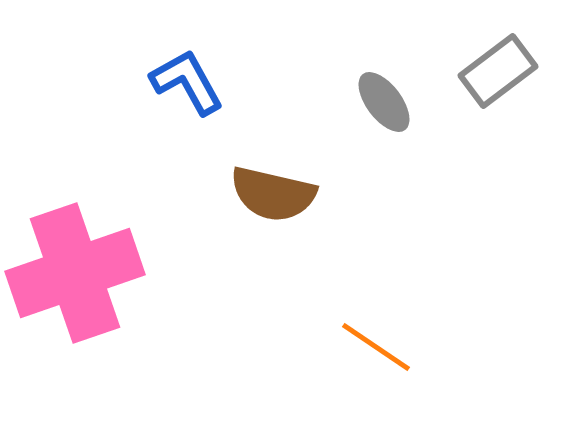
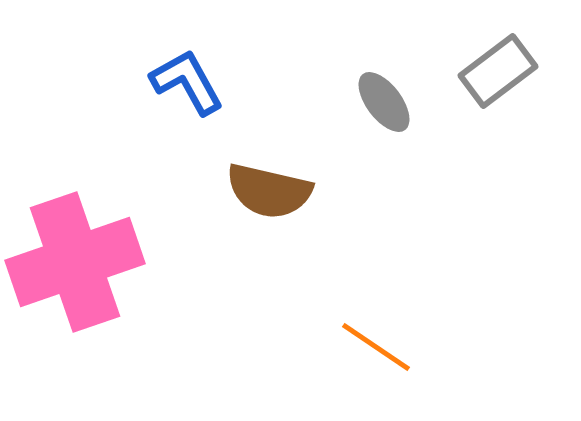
brown semicircle: moved 4 px left, 3 px up
pink cross: moved 11 px up
